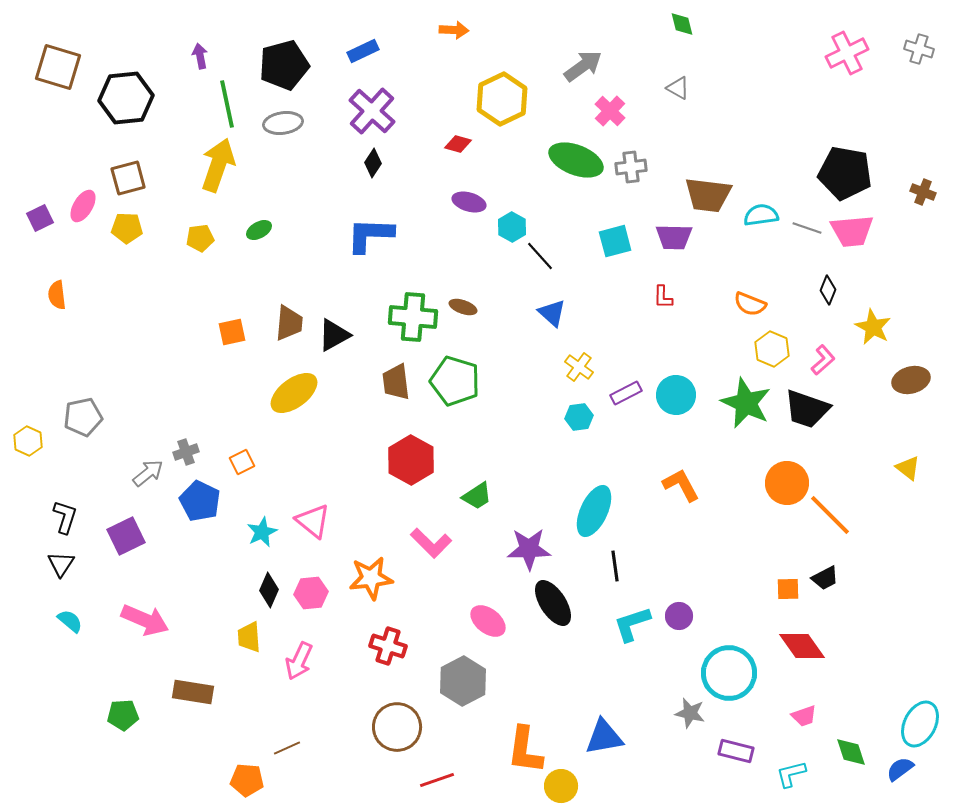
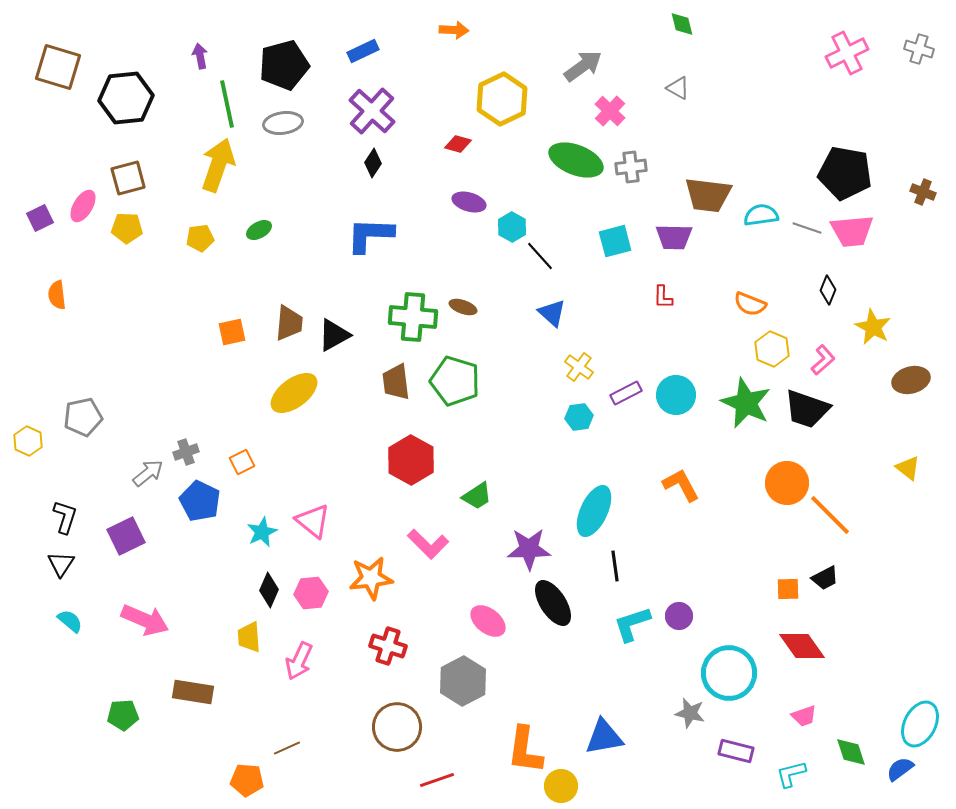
pink L-shape at (431, 543): moved 3 px left, 1 px down
